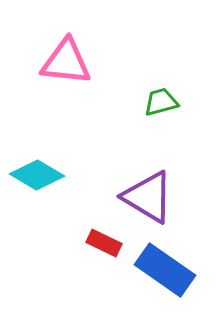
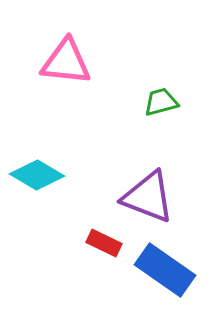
purple triangle: rotated 10 degrees counterclockwise
